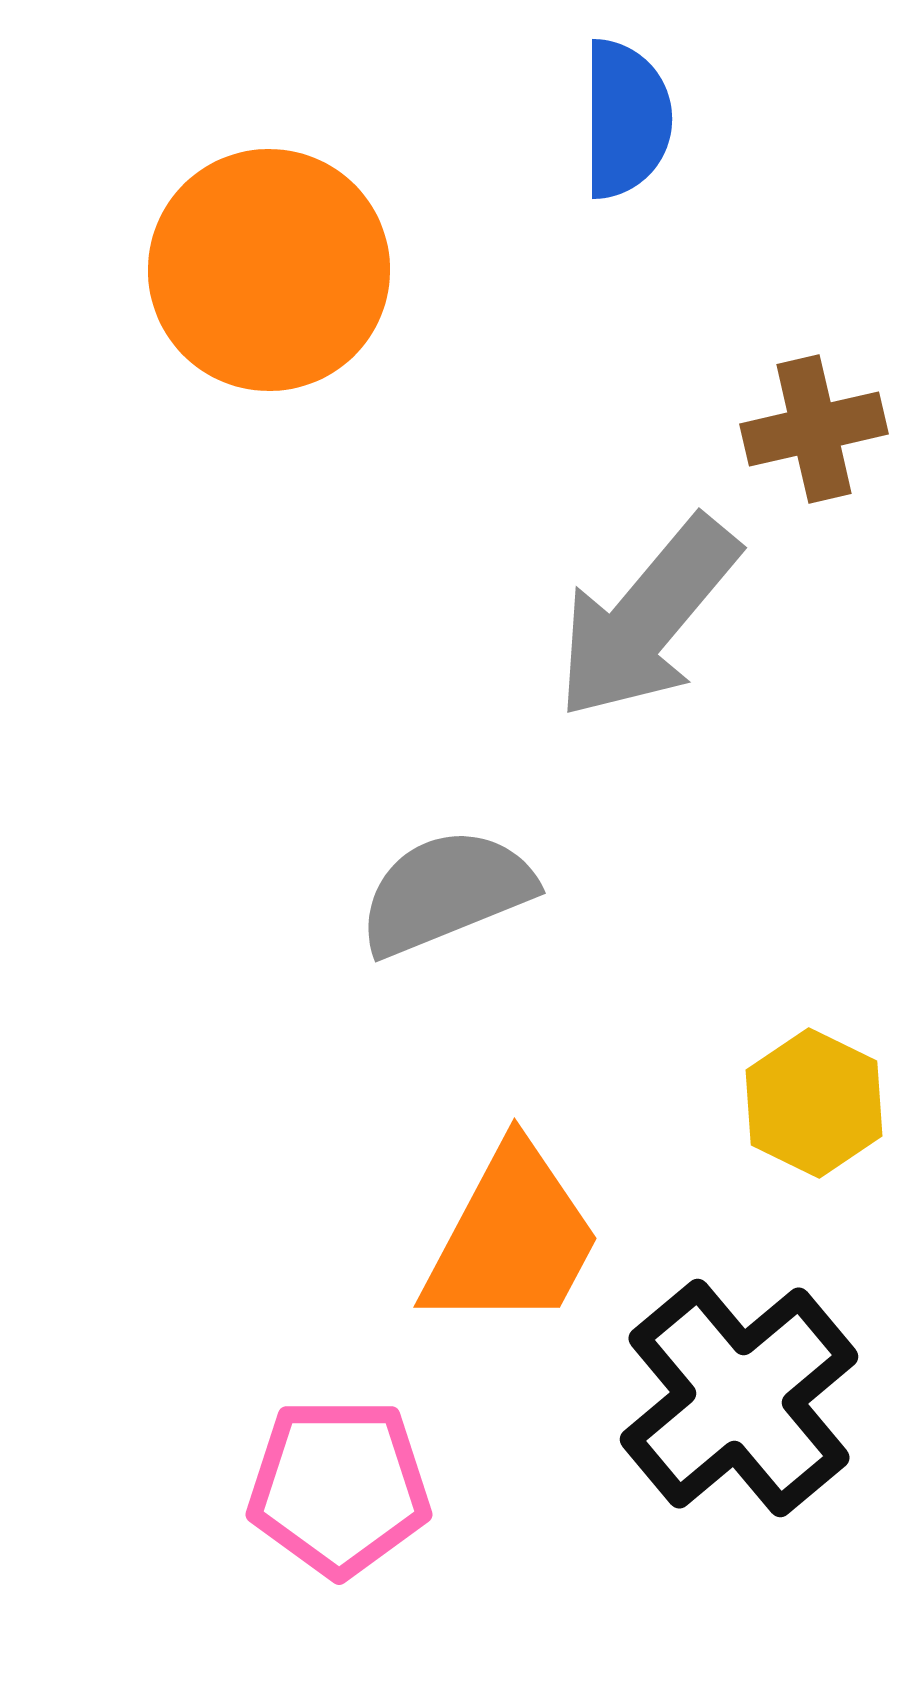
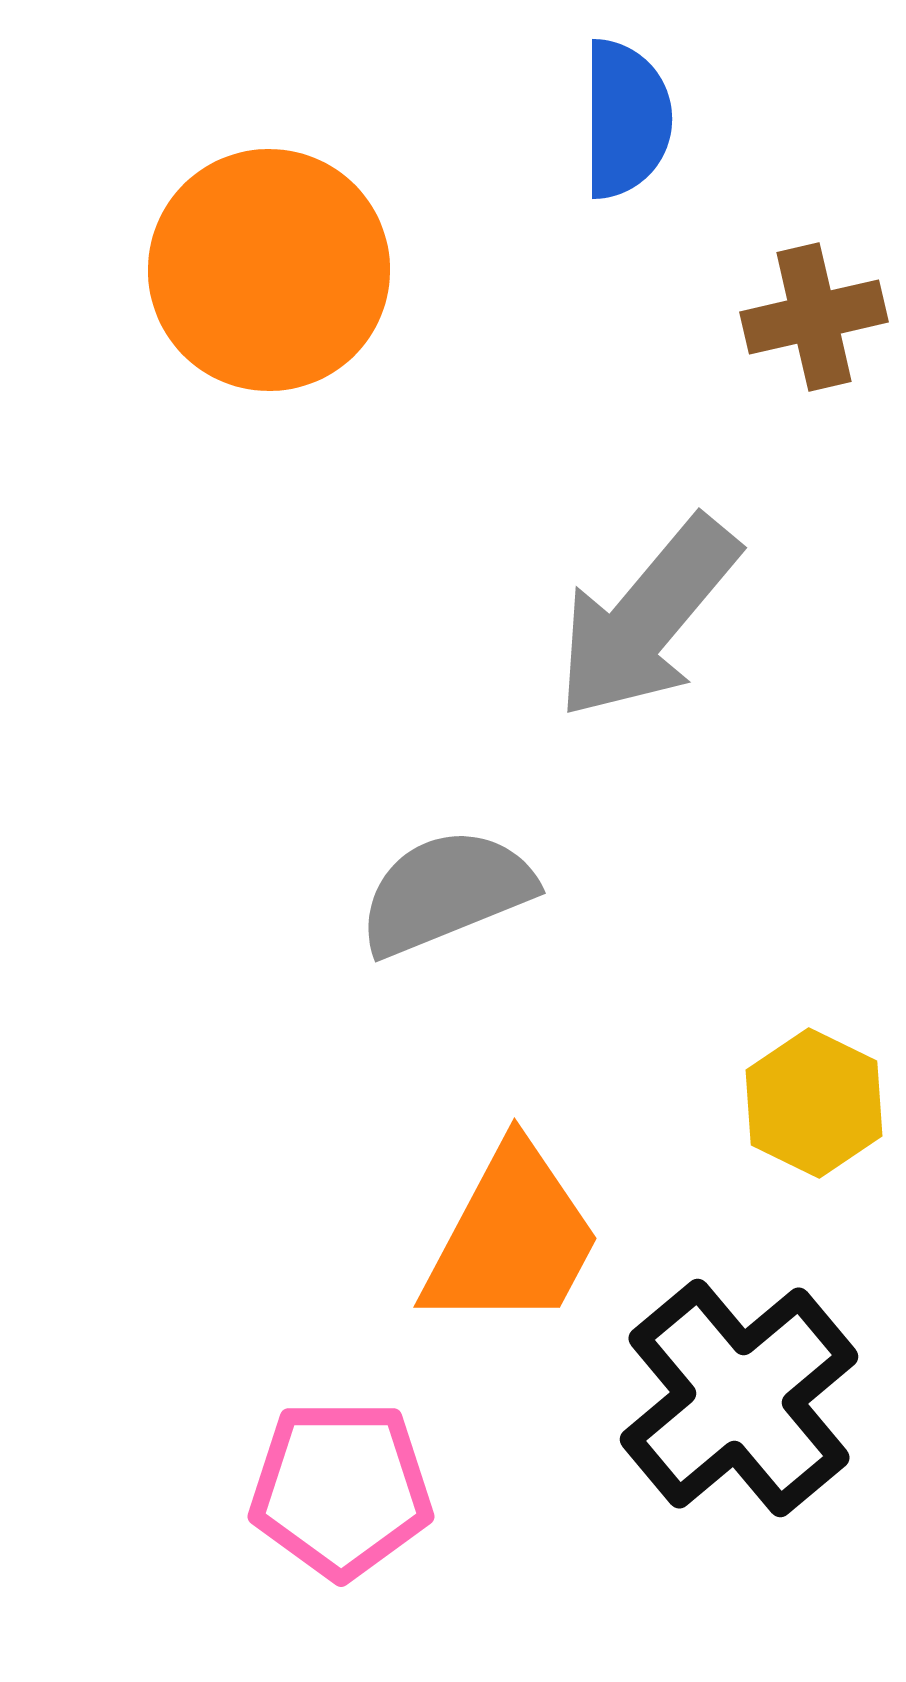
brown cross: moved 112 px up
pink pentagon: moved 2 px right, 2 px down
